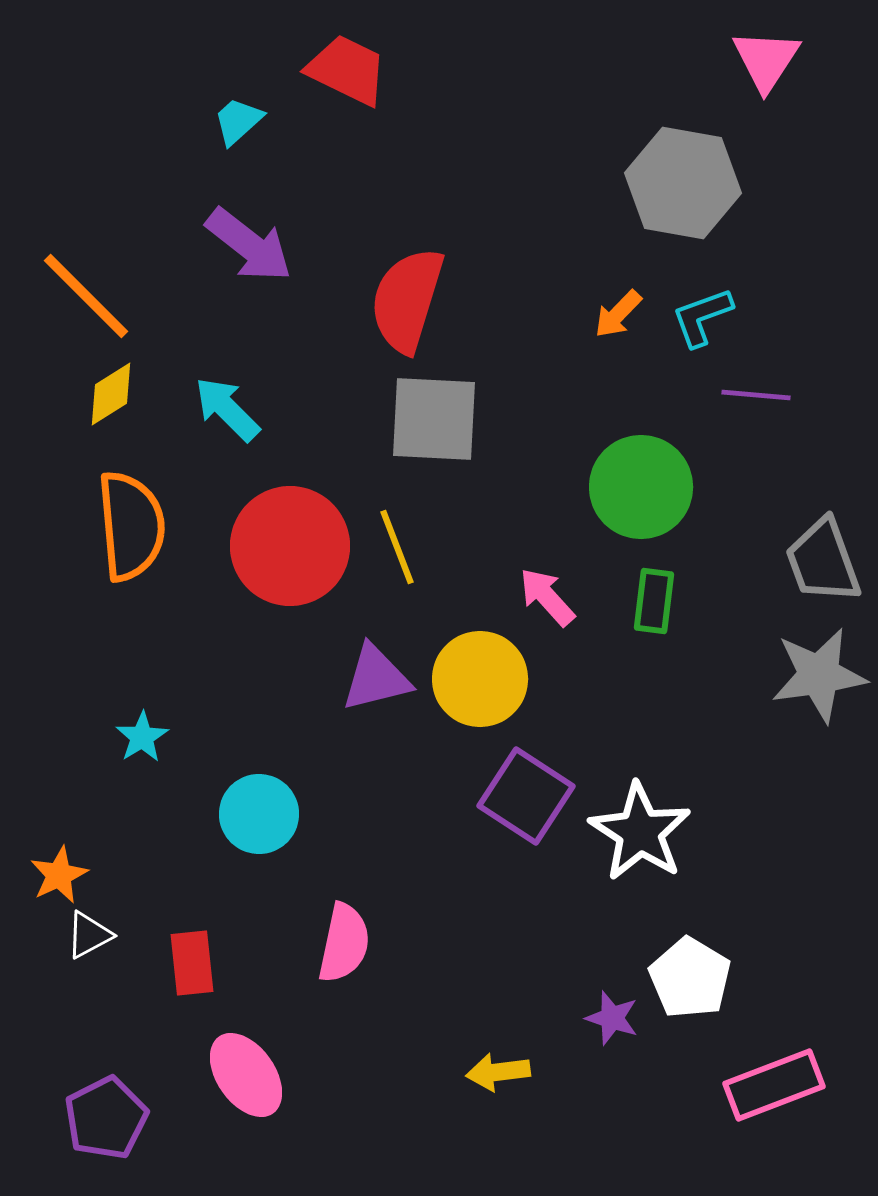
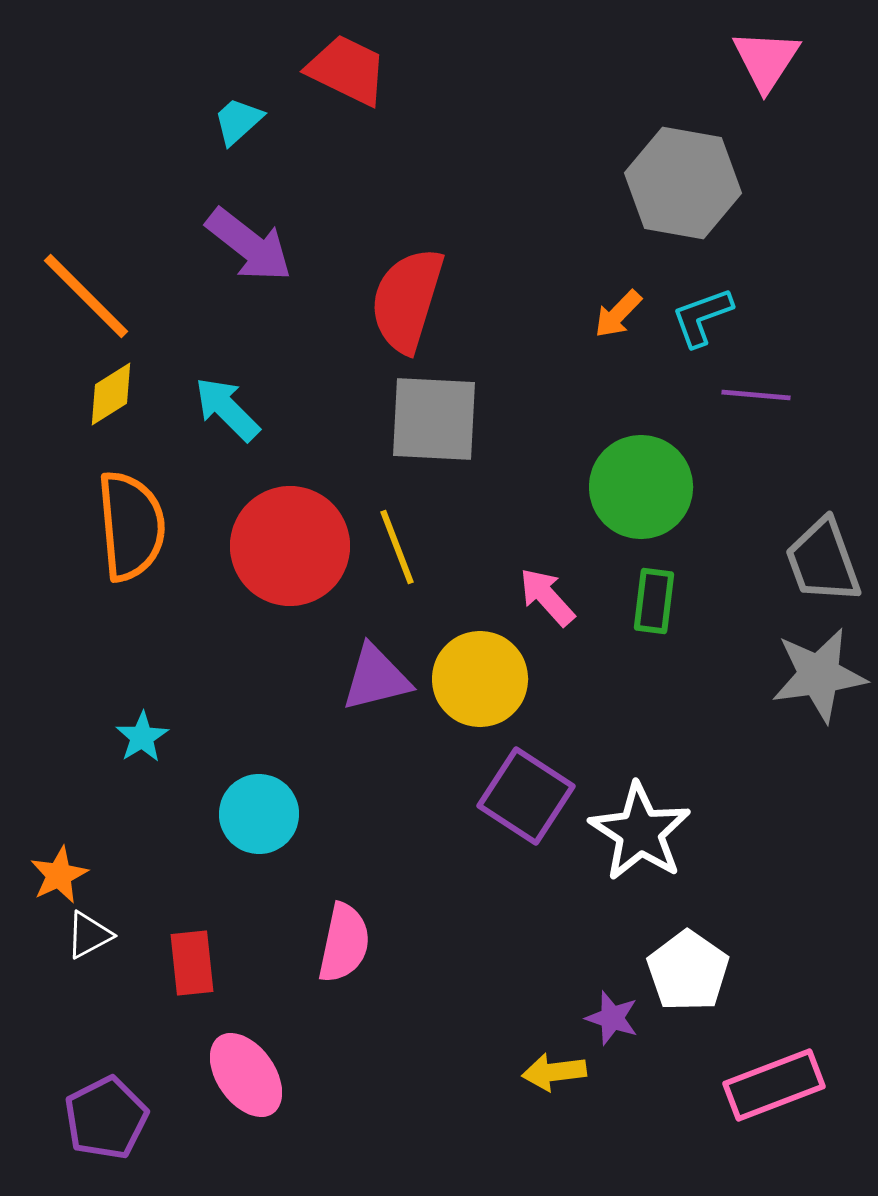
white pentagon: moved 2 px left, 7 px up; rotated 4 degrees clockwise
yellow arrow: moved 56 px right
